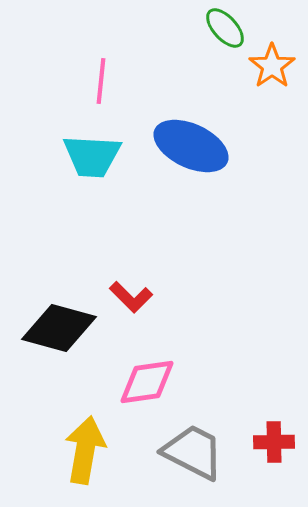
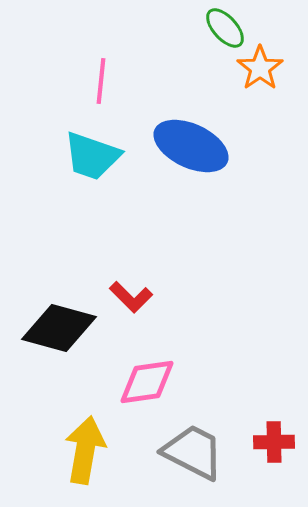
orange star: moved 12 px left, 2 px down
cyan trapezoid: rotated 16 degrees clockwise
